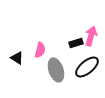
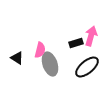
gray ellipse: moved 6 px left, 6 px up
